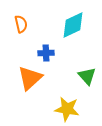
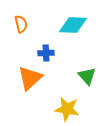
cyan diamond: rotated 28 degrees clockwise
